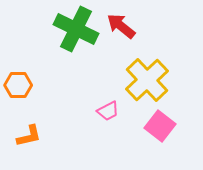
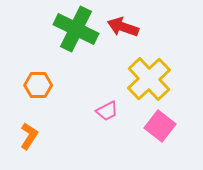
red arrow: moved 2 px right, 1 px down; rotated 20 degrees counterclockwise
yellow cross: moved 2 px right, 1 px up
orange hexagon: moved 20 px right
pink trapezoid: moved 1 px left
orange L-shape: rotated 44 degrees counterclockwise
